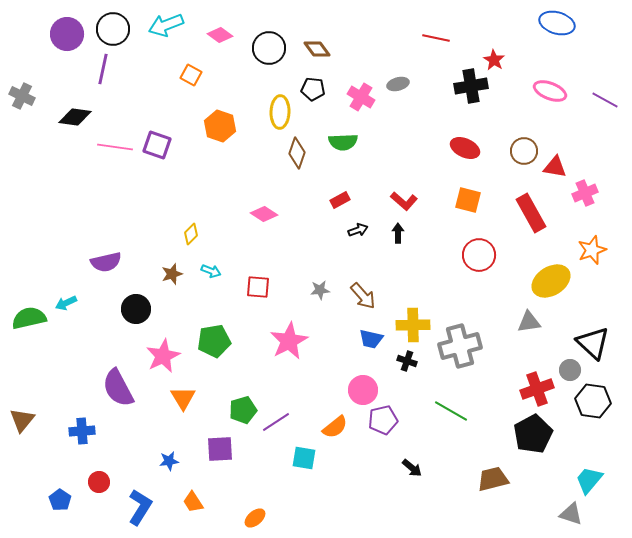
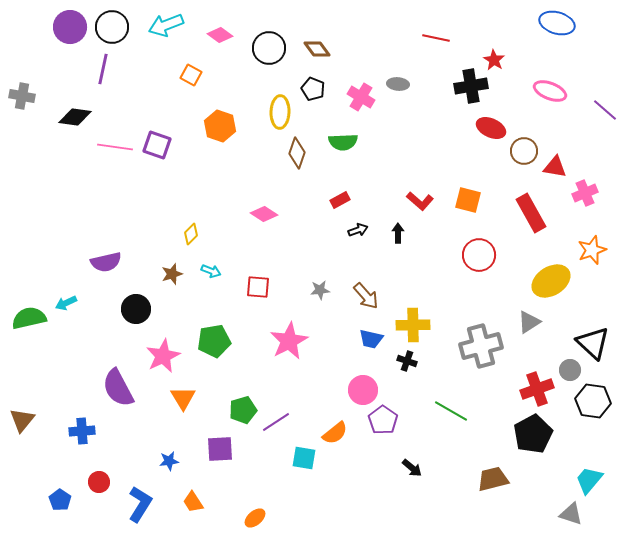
black circle at (113, 29): moved 1 px left, 2 px up
purple circle at (67, 34): moved 3 px right, 7 px up
gray ellipse at (398, 84): rotated 20 degrees clockwise
black pentagon at (313, 89): rotated 15 degrees clockwise
gray cross at (22, 96): rotated 15 degrees counterclockwise
purple line at (605, 100): moved 10 px down; rotated 12 degrees clockwise
red ellipse at (465, 148): moved 26 px right, 20 px up
red L-shape at (404, 201): moved 16 px right
brown arrow at (363, 296): moved 3 px right
gray triangle at (529, 322): rotated 25 degrees counterclockwise
gray cross at (460, 346): moved 21 px right
purple pentagon at (383, 420): rotated 24 degrees counterclockwise
orange semicircle at (335, 427): moved 6 px down
blue L-shape at (140, 507): moved 3 px up
